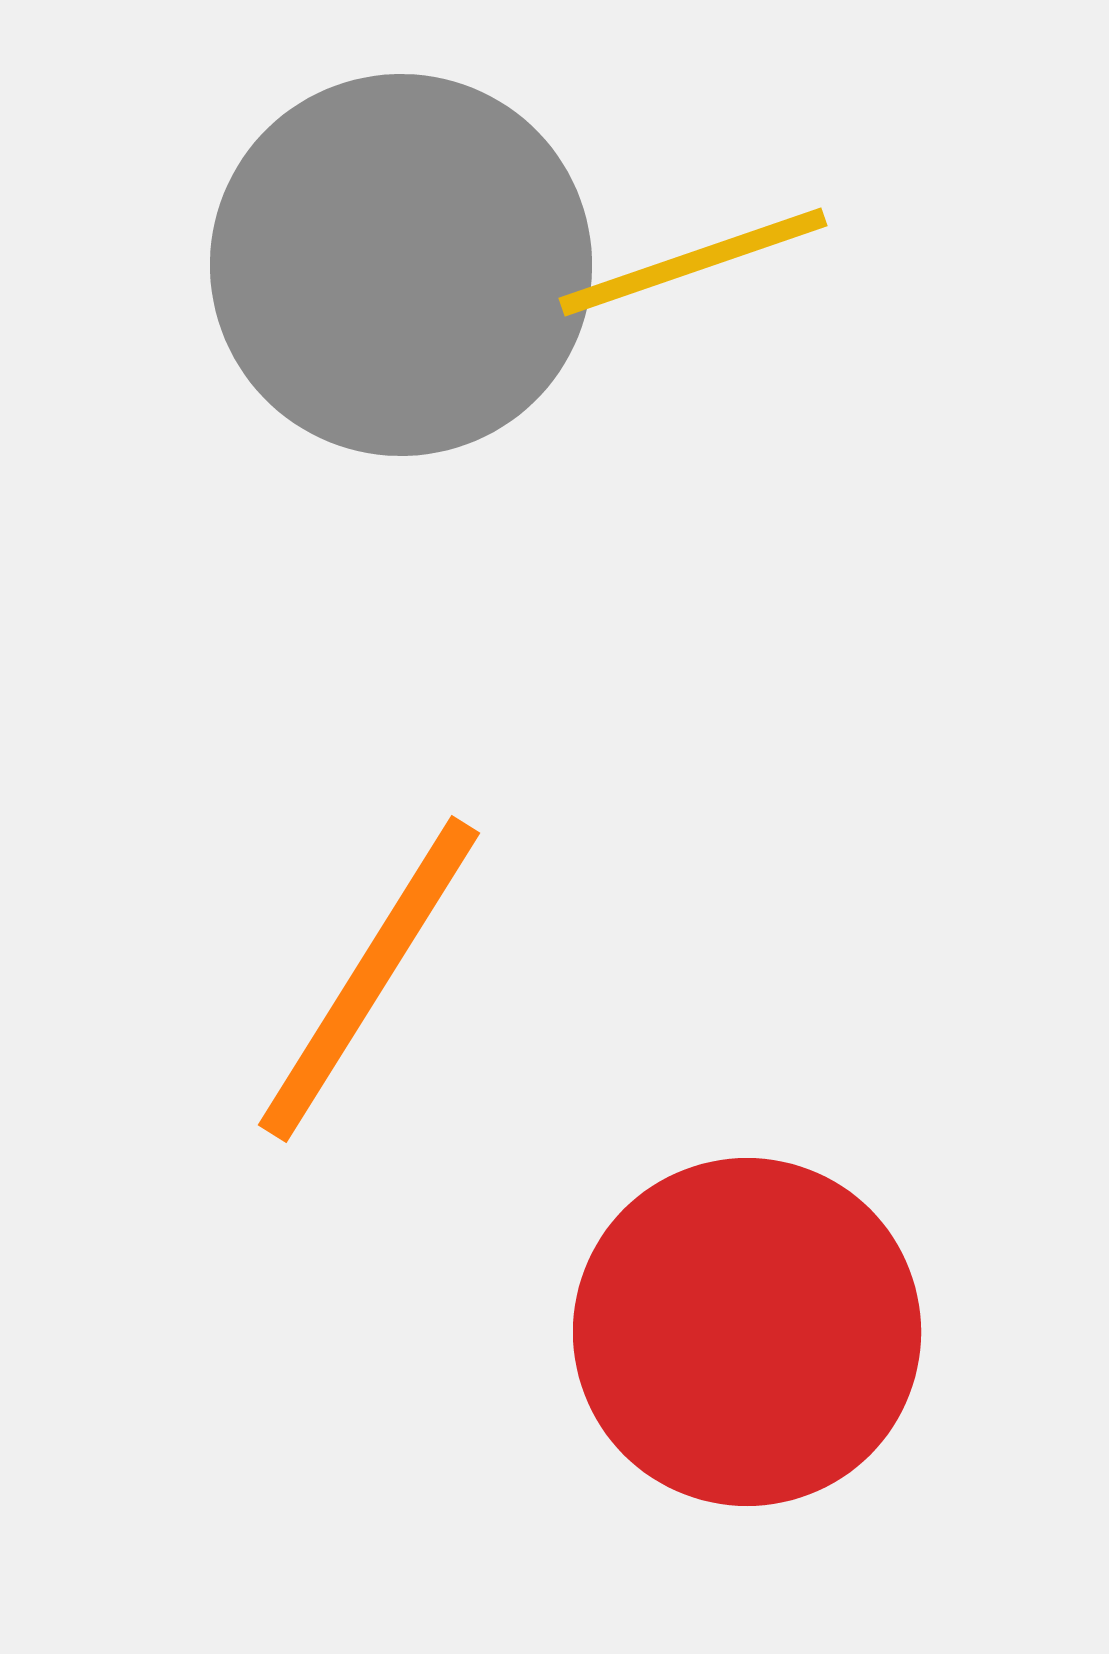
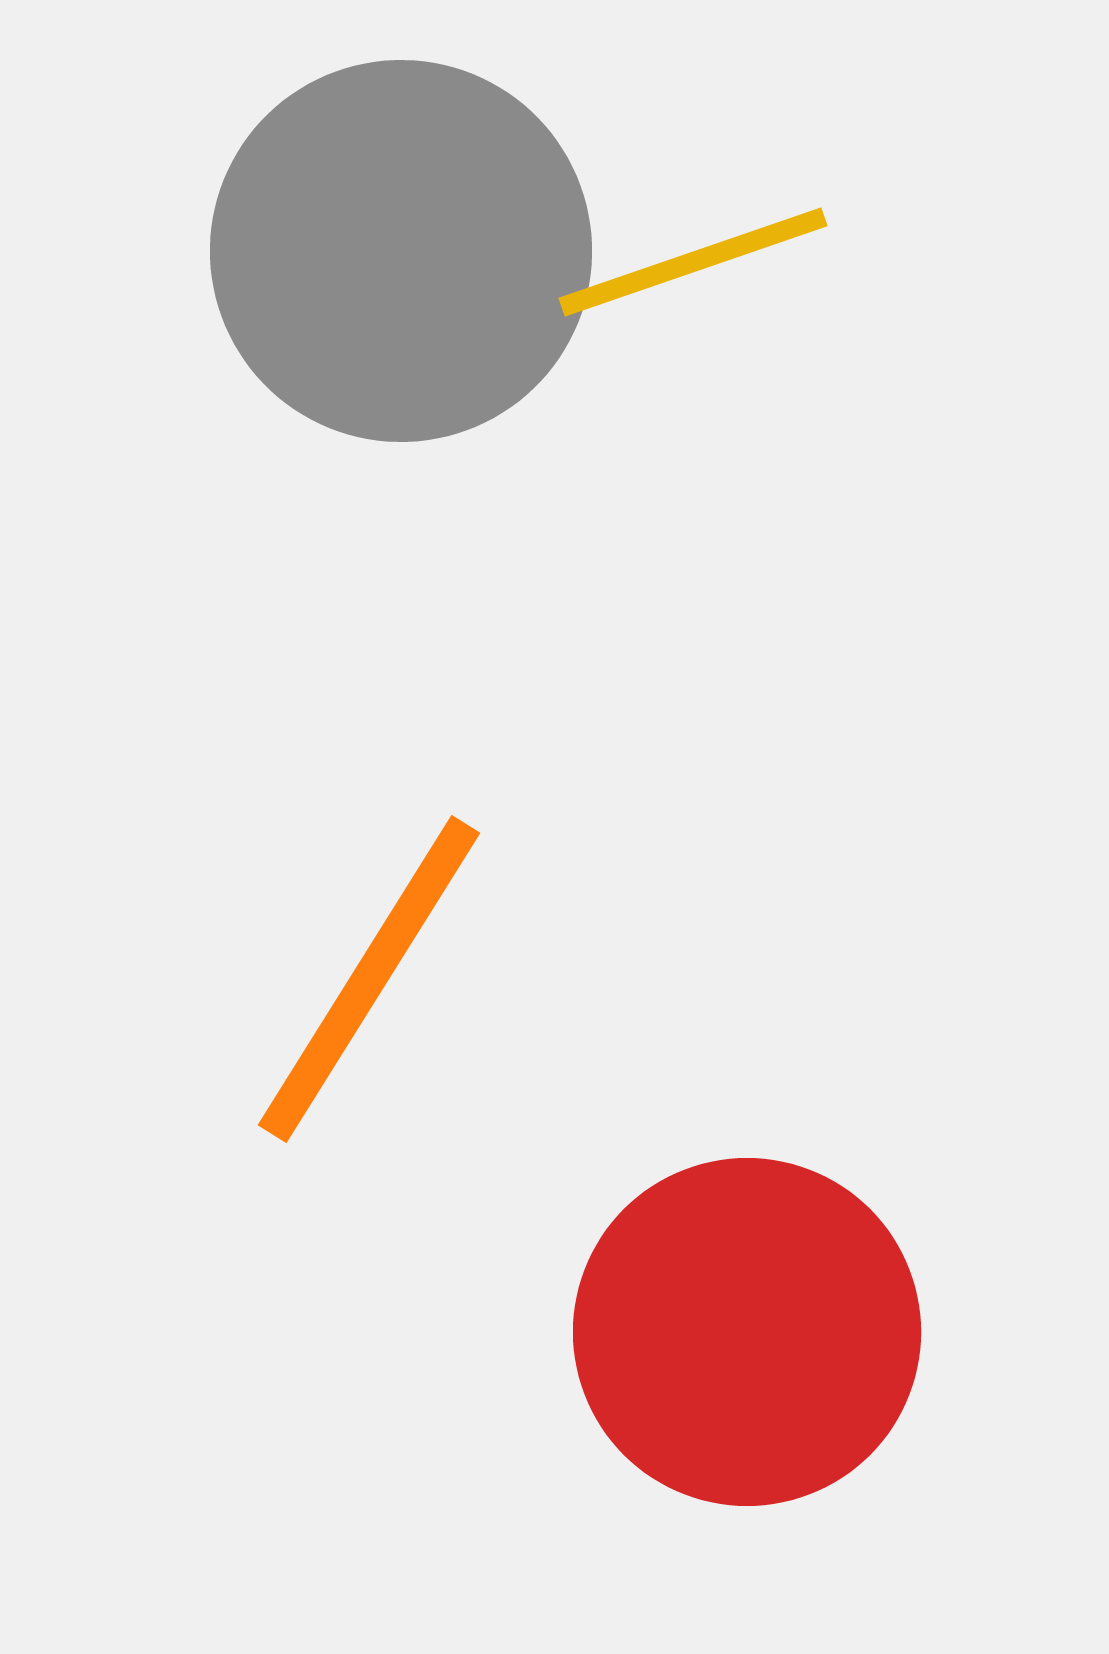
gray circle: moved 14 px up
